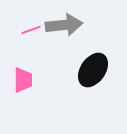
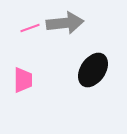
gray arrow: moved 1 px right, 2 px up
pink line: moved 1 px left, 2 px up
